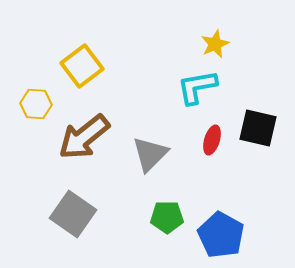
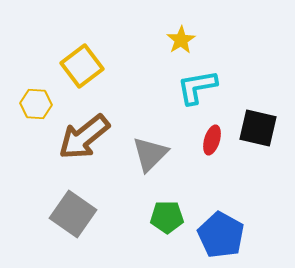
yellow star: moved 34 px left, 4 px up; rotated 8 degrees counterclockwise
